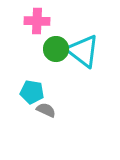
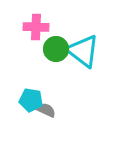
pink cross: moved 1 px left, 6 px down
cyan pentagon: moved 1 px left, 8 px down
